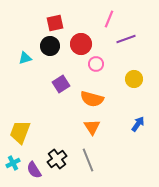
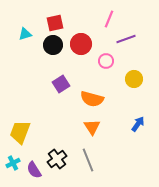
black circle: moved 3 px right, 1 px up
cyan triangle: moved 24 px up
pink circle: moved 10 px right, 3 px up
